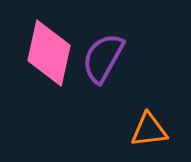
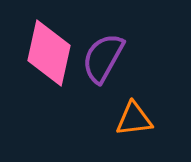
orange triangle: moved 15 px left, 11 px up
